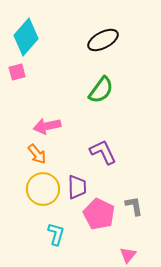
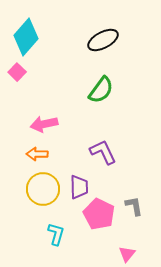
pink square: rotated 30 degrees counterclockwise
pink arrow: moved 3 px left, 2 px up
orange arrow: rotated 130 degrees clockwise
purple trapezoid: moved 2 px right
pink triangle: moved 1 px left, 1 px up
